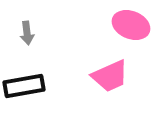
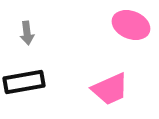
pink trapezoid: moved 13 px down
black rectangle: moved 4 px up
